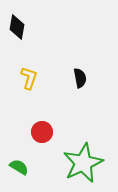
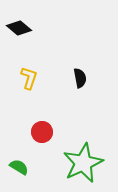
black diamond: moved 2 px right, 1 px down; rotated 60 degrees counterclockwise
